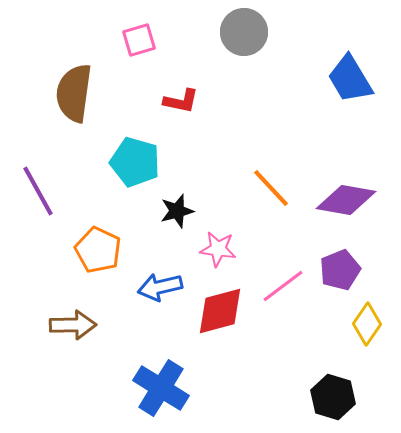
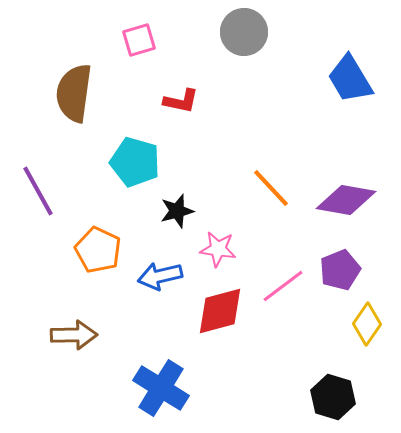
blue arrow: moved 11 px up
brown arrow: moved 1 px right, 10 px down
